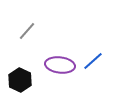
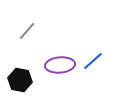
purple ellipse: rotated 12 degrees counterclockwise
black hexagon: rotated 15 degrees counterclockwise
